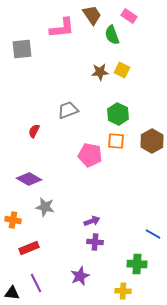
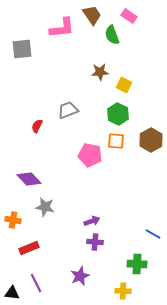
yellow square: moved 2 px right, 15 px down
red semicircle: moved 3 px right, 5 px up
brown hexagon: moved 1 px left, 1 px up
purple diamond: rotated 15 degrees clockwise
